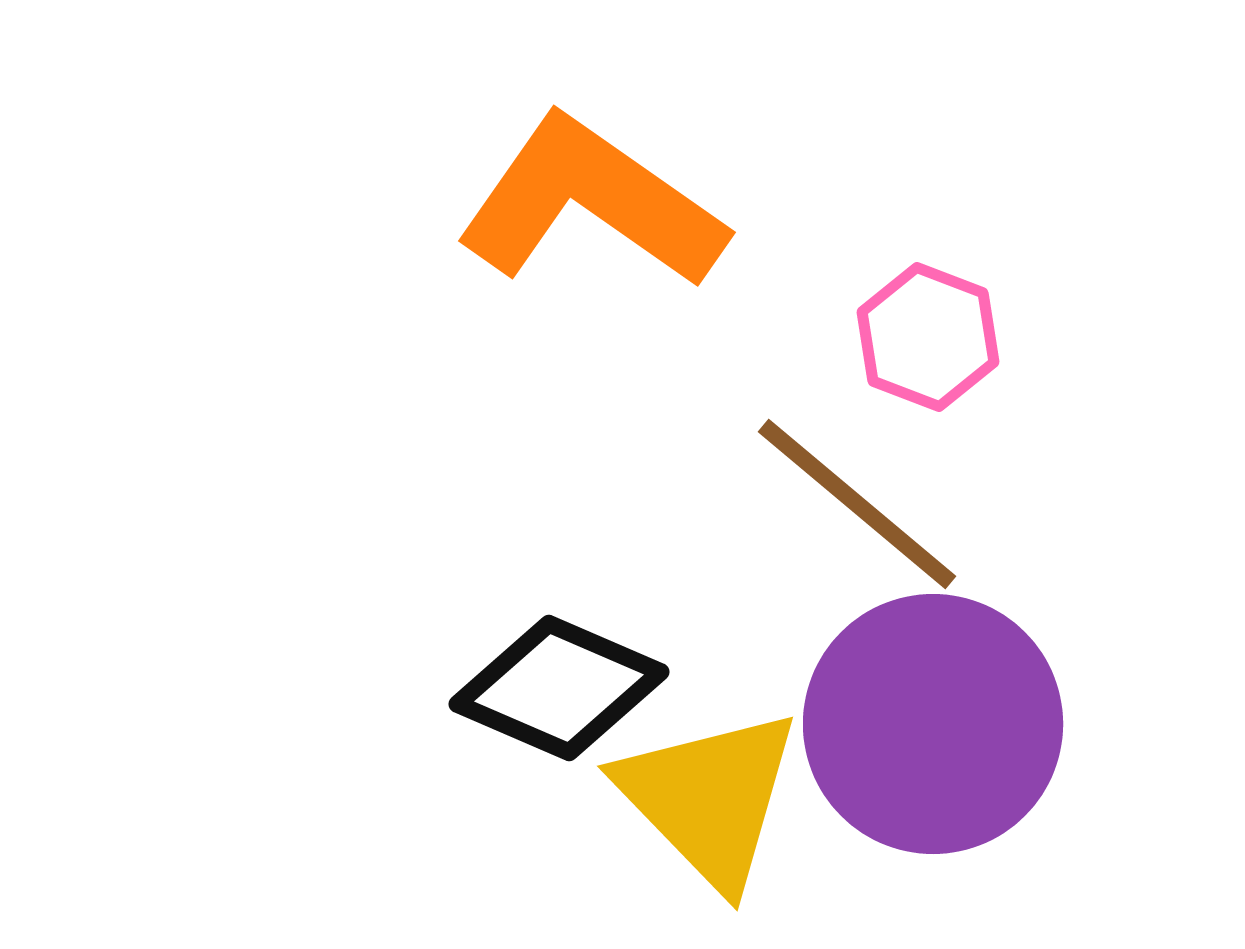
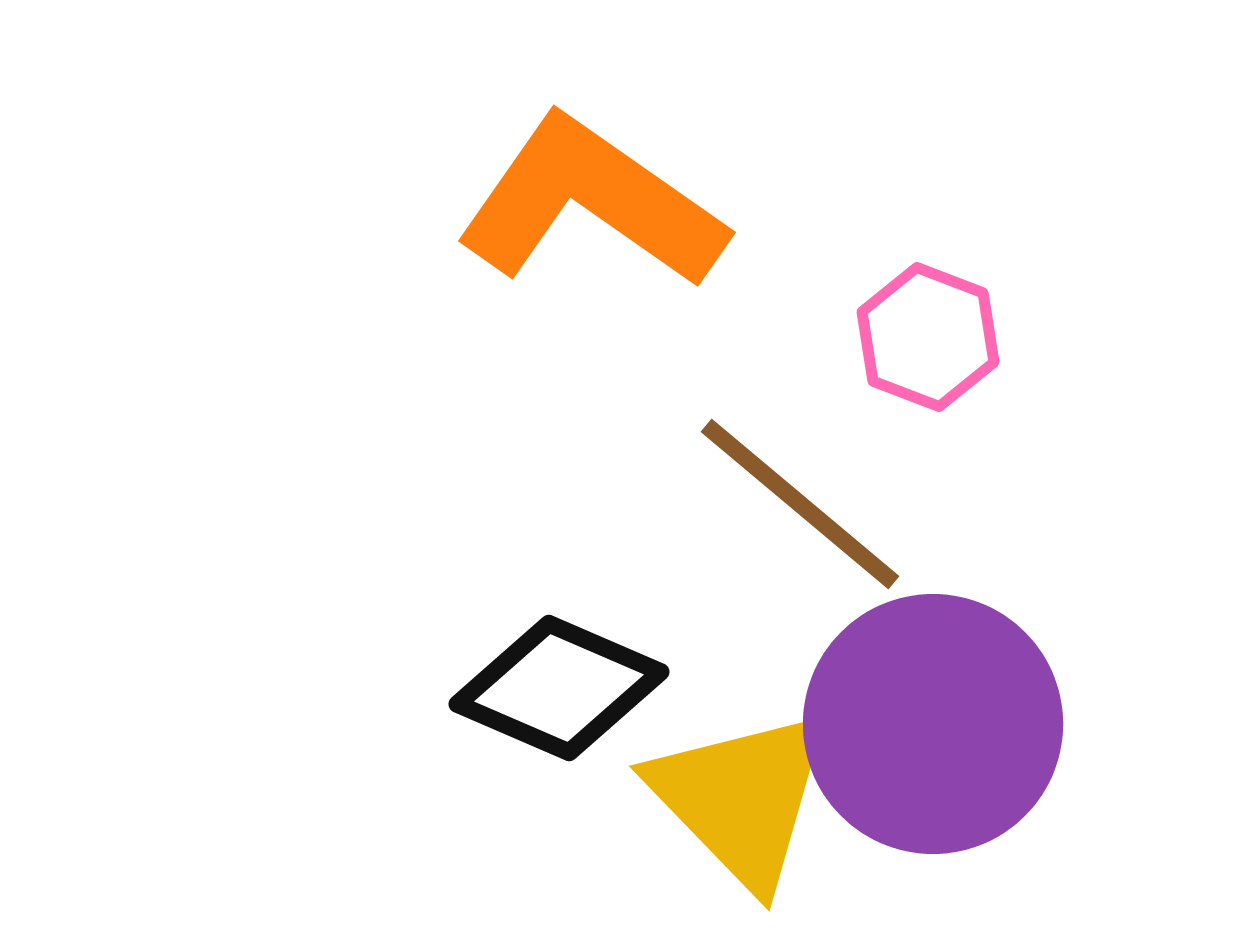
brown line: moved 57 px left
yellow triangle: moved 32 px right
